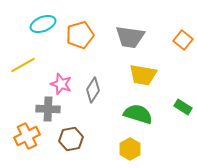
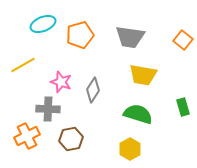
pink star: moved 2 px up
green rectangle: rotated 42 degrees clockwise
